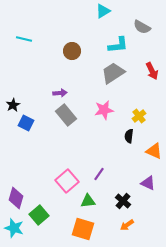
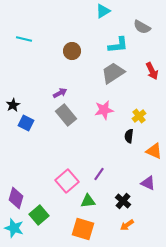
purple arrow: rotated 24 degrees counterclockwise
